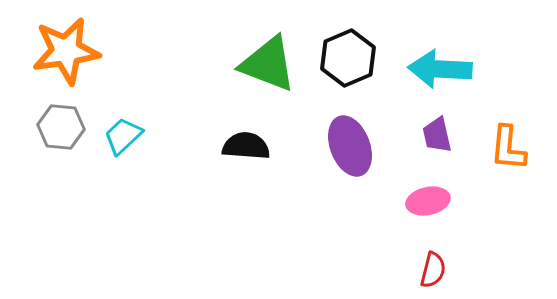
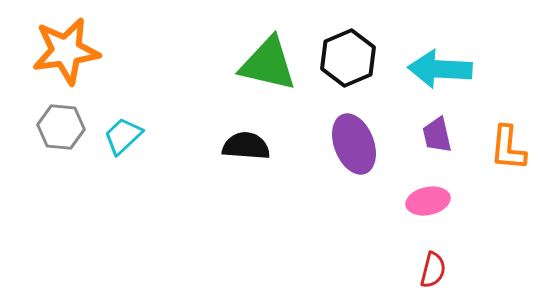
green triangle: rotated 8 degrees counterclockwise
purple ellipse: moved 4 px right, 2 px up
